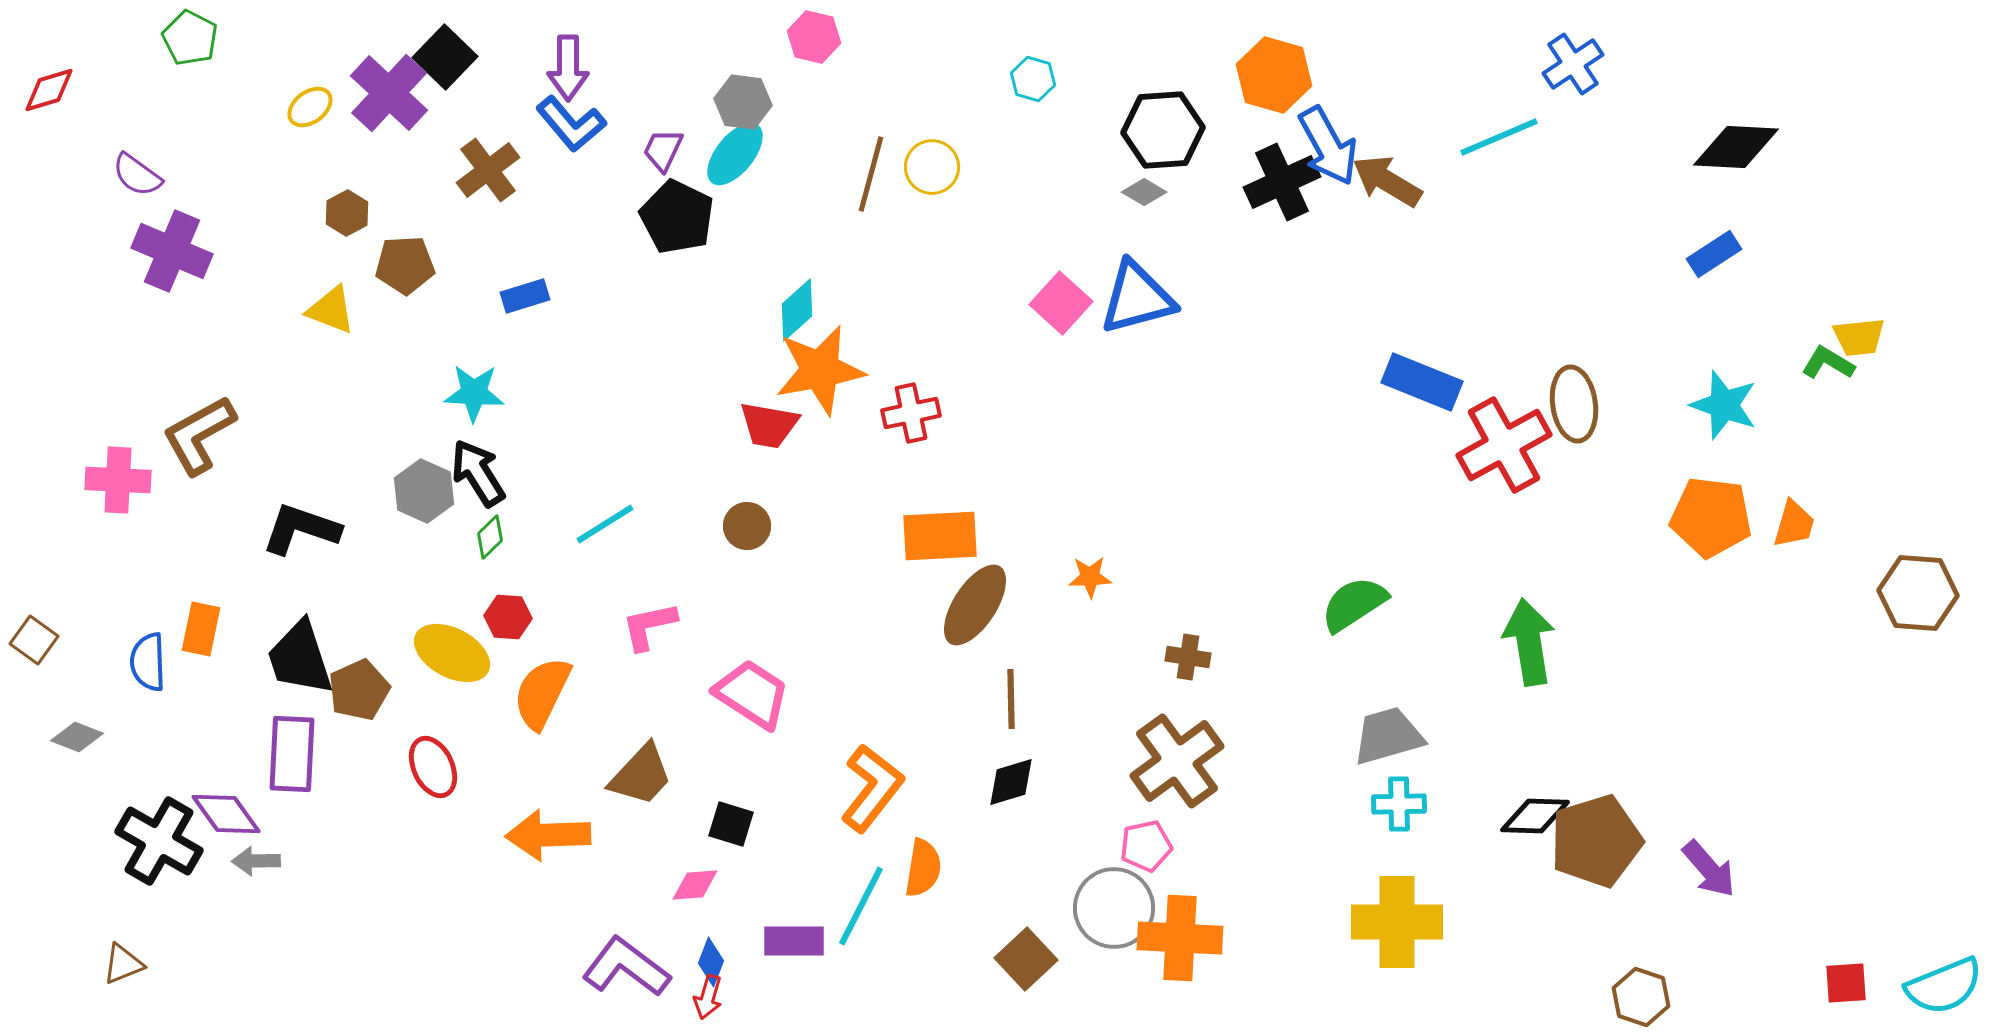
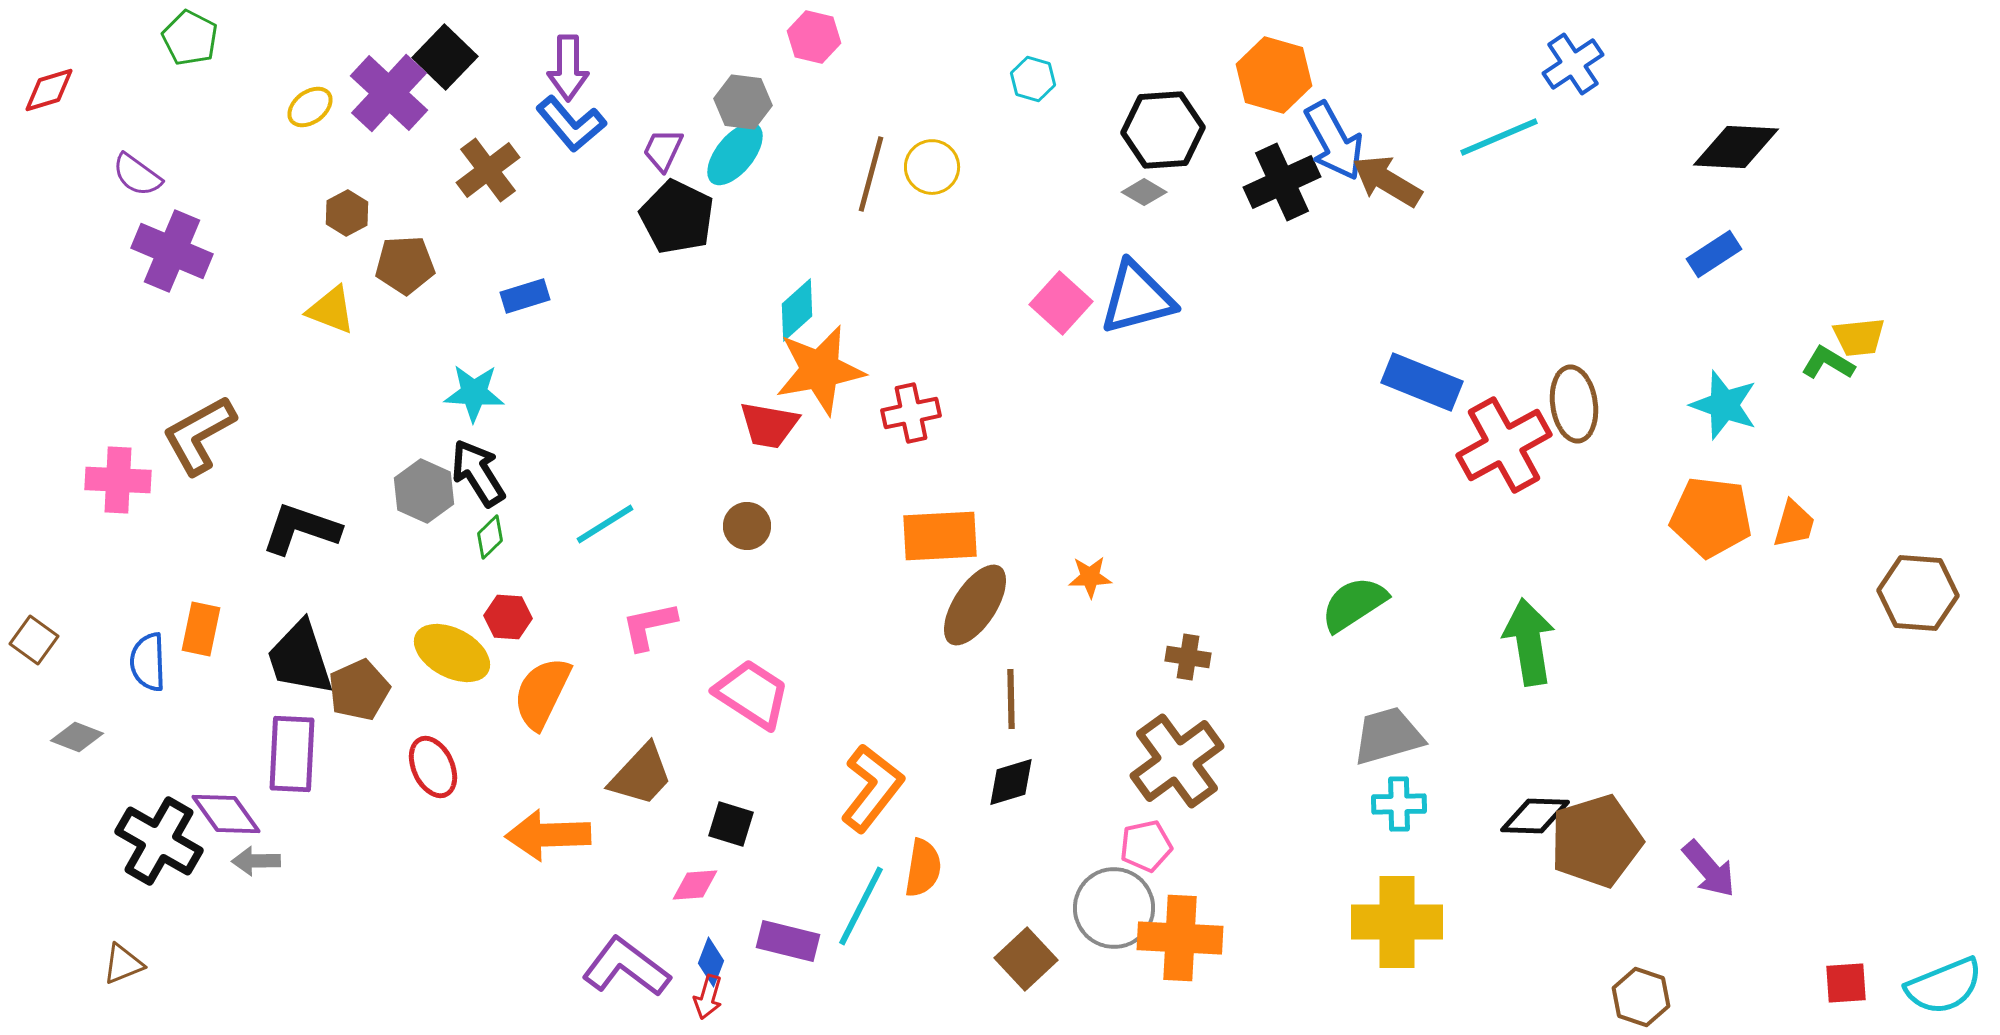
blue arrow at (1328, 146): moved 6 px right, 5 px up
purple rectangle at (794, 941): moved 6 px left; rotated 14 degrees clockwise
